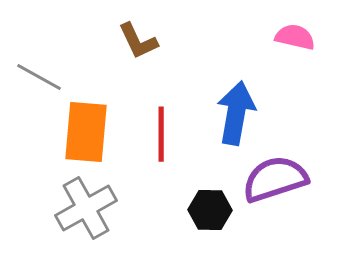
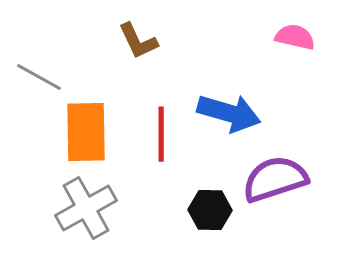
blue arrow: moved 7 px left; rotated 96 degrees clockwise
orange rectangle: rotated 6 degrees counterclockwise
